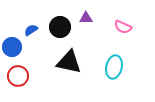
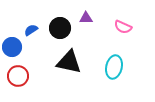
black circle: moved 1 px down
